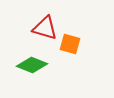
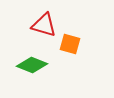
red triangle: moved 1 px left, 3 px up
